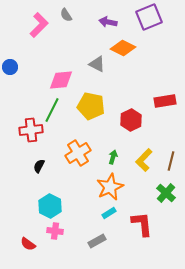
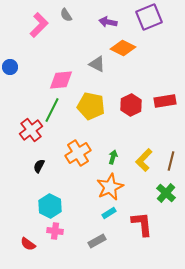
red hexagon: moved 15 px up
red cross: rotated 30 degrees counterclockwise
